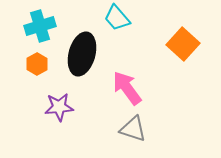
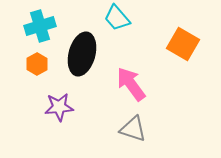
orange square: rotated 12 degrees counterclockwise
pink arrow: moved 4 px right, 4 px up
